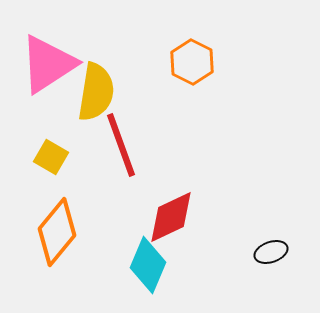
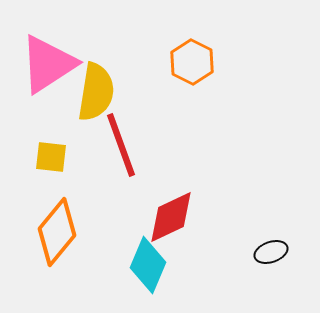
yellow square: rotated 24 degrees counterclockwise
